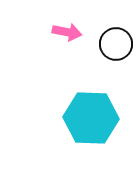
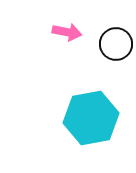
cyan hexagon: rotated 12 degrees counterclockwise
